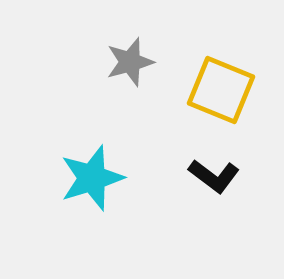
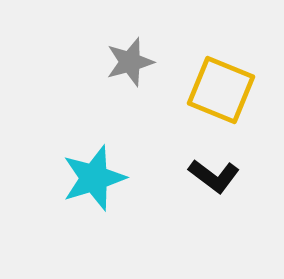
cyan star: moved 2 px right
